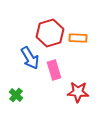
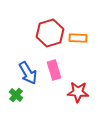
blue arrow: moved 2 px left, 15 px down
